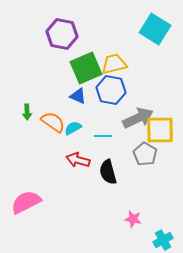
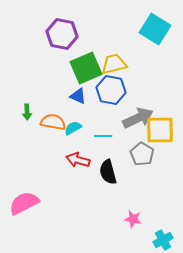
orange semicircle: rotated 25 degrees counterclockwise
gray pentagon: moved 3 px left
pink semicircle: moved 2 px left, 1 px down
